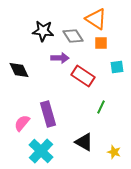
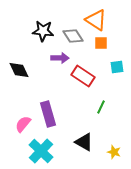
orange triangle: moved 1 px down
pink semicircle: moved 1 px right, 1 px down
